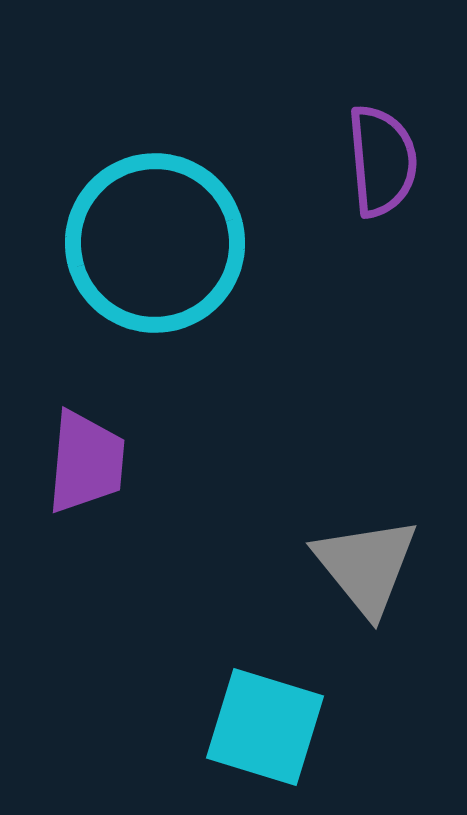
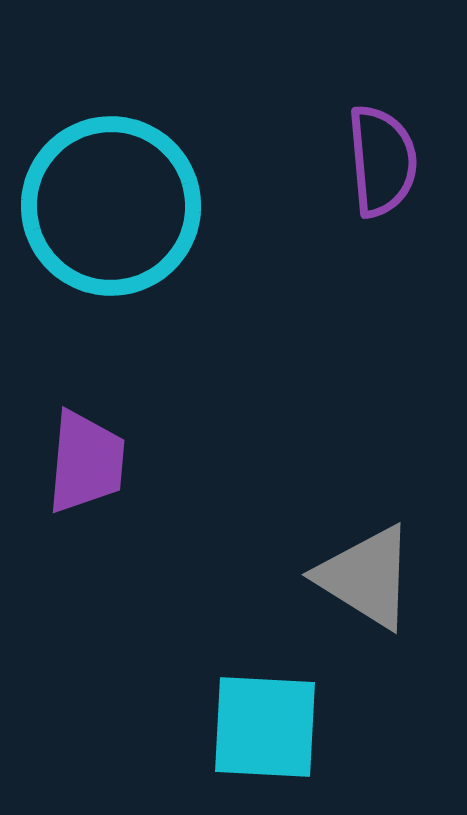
cyan circle: moved 44 px left, 37 px up
gray triangle: moved 11 px down; rotated 19 degrees counterclockwise
cyan square: rotated 14 degrees counterclockwise
